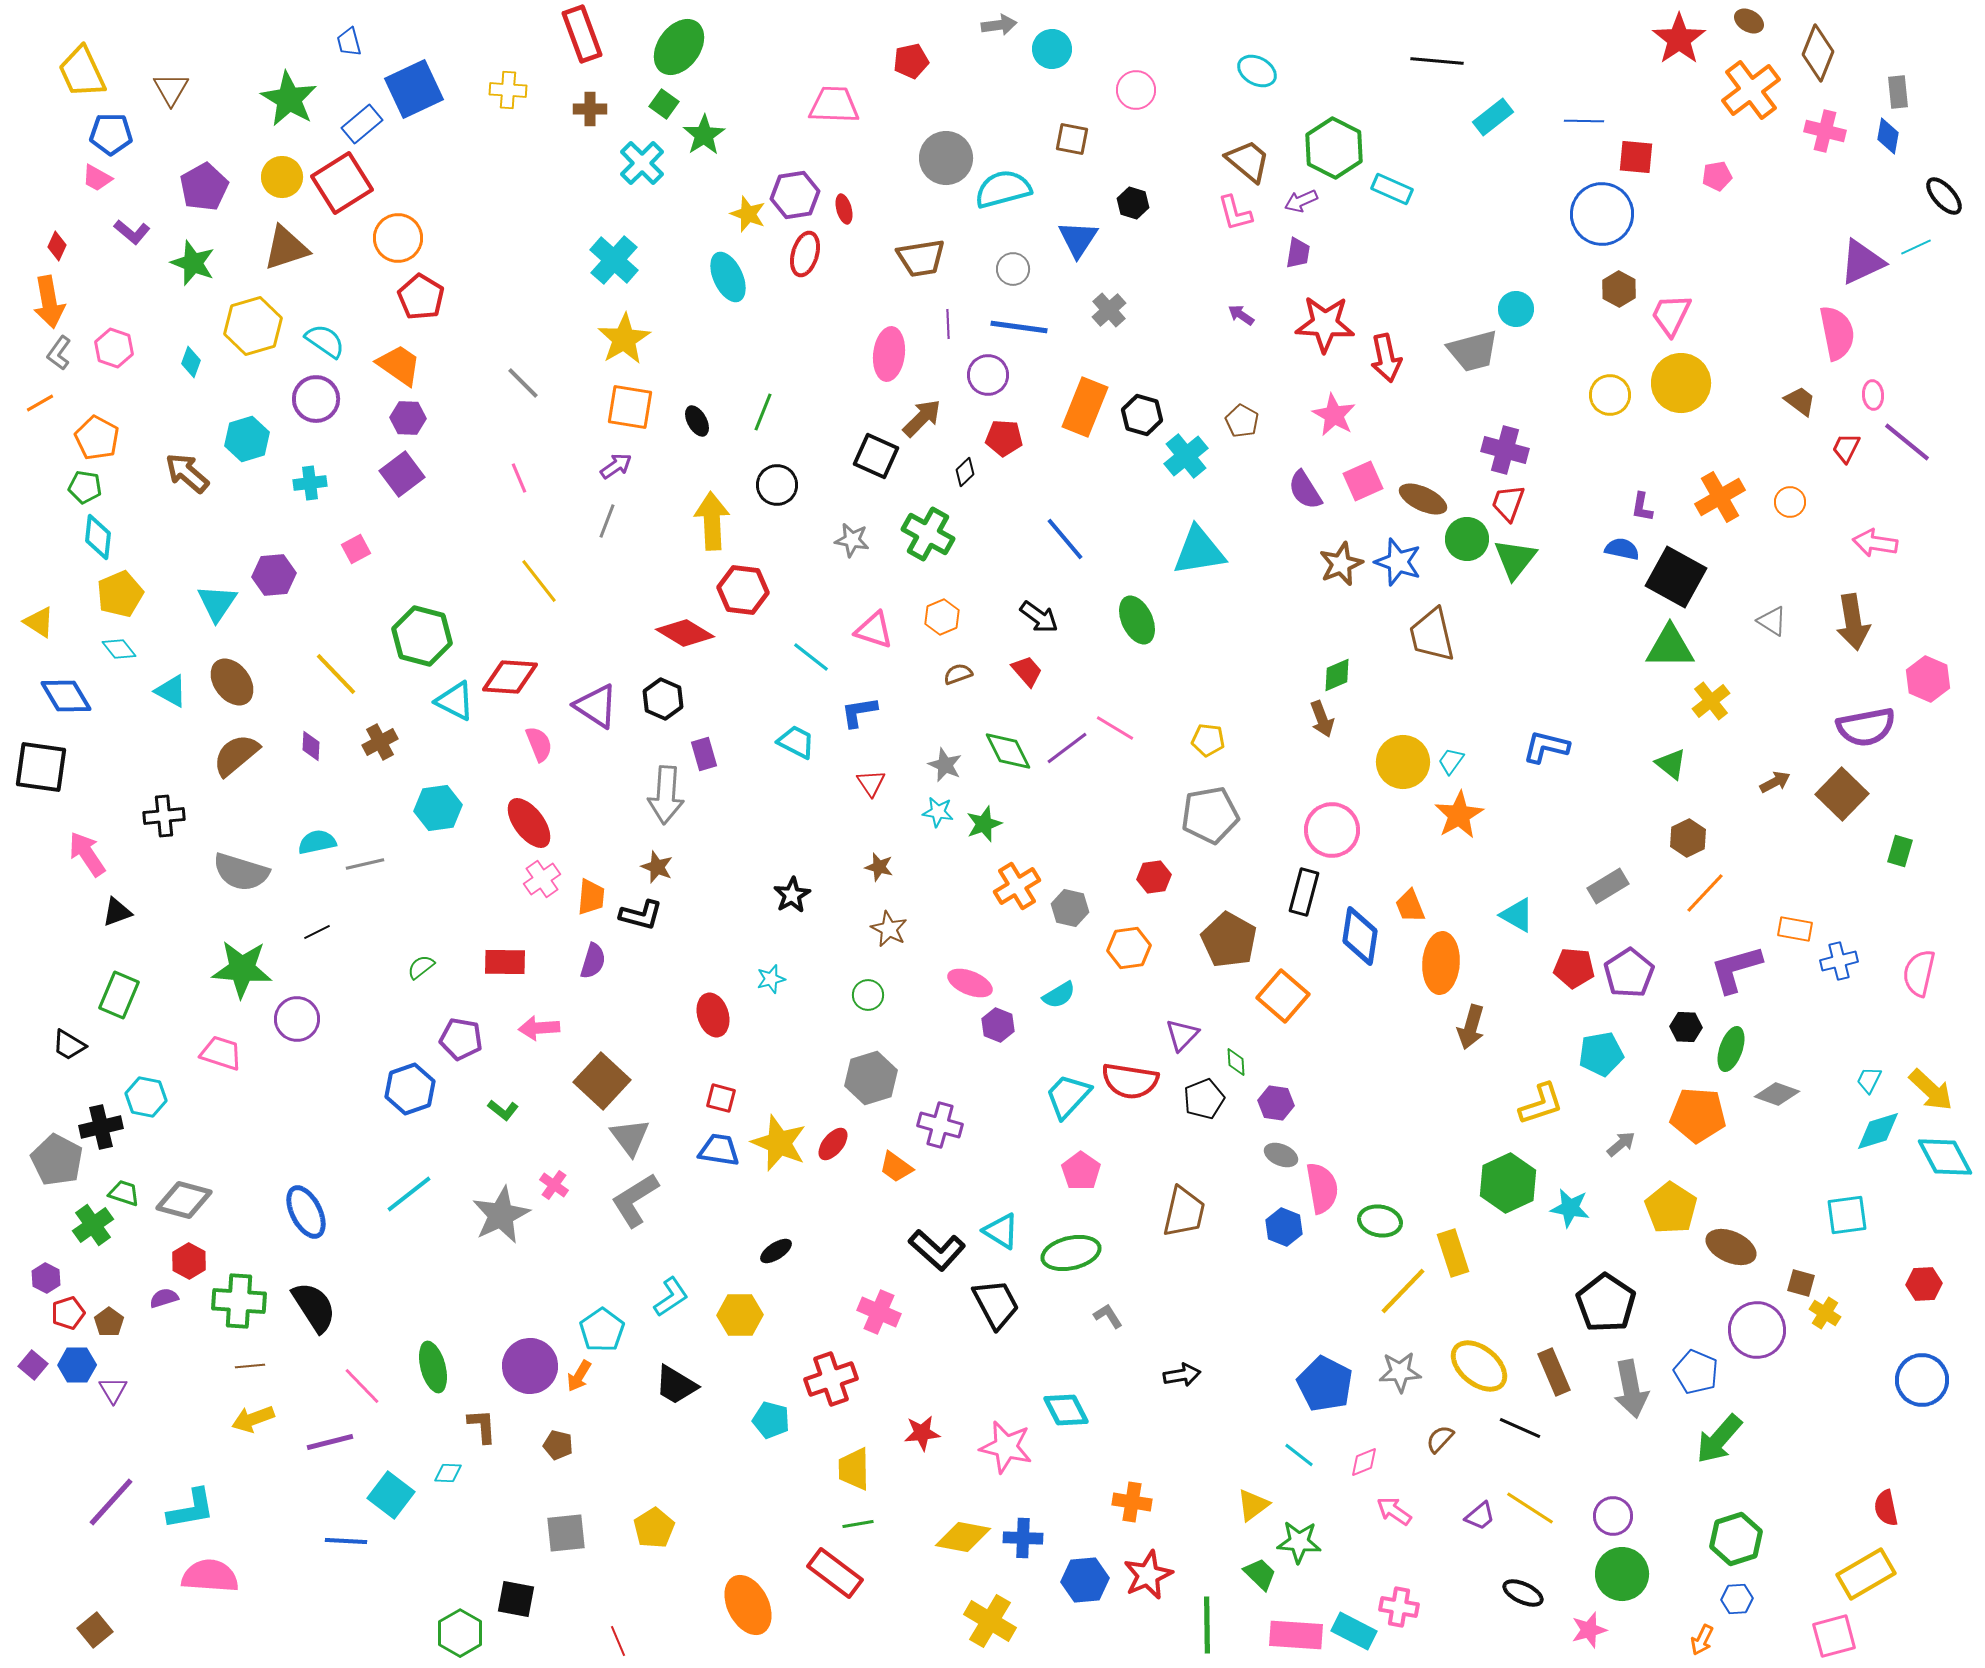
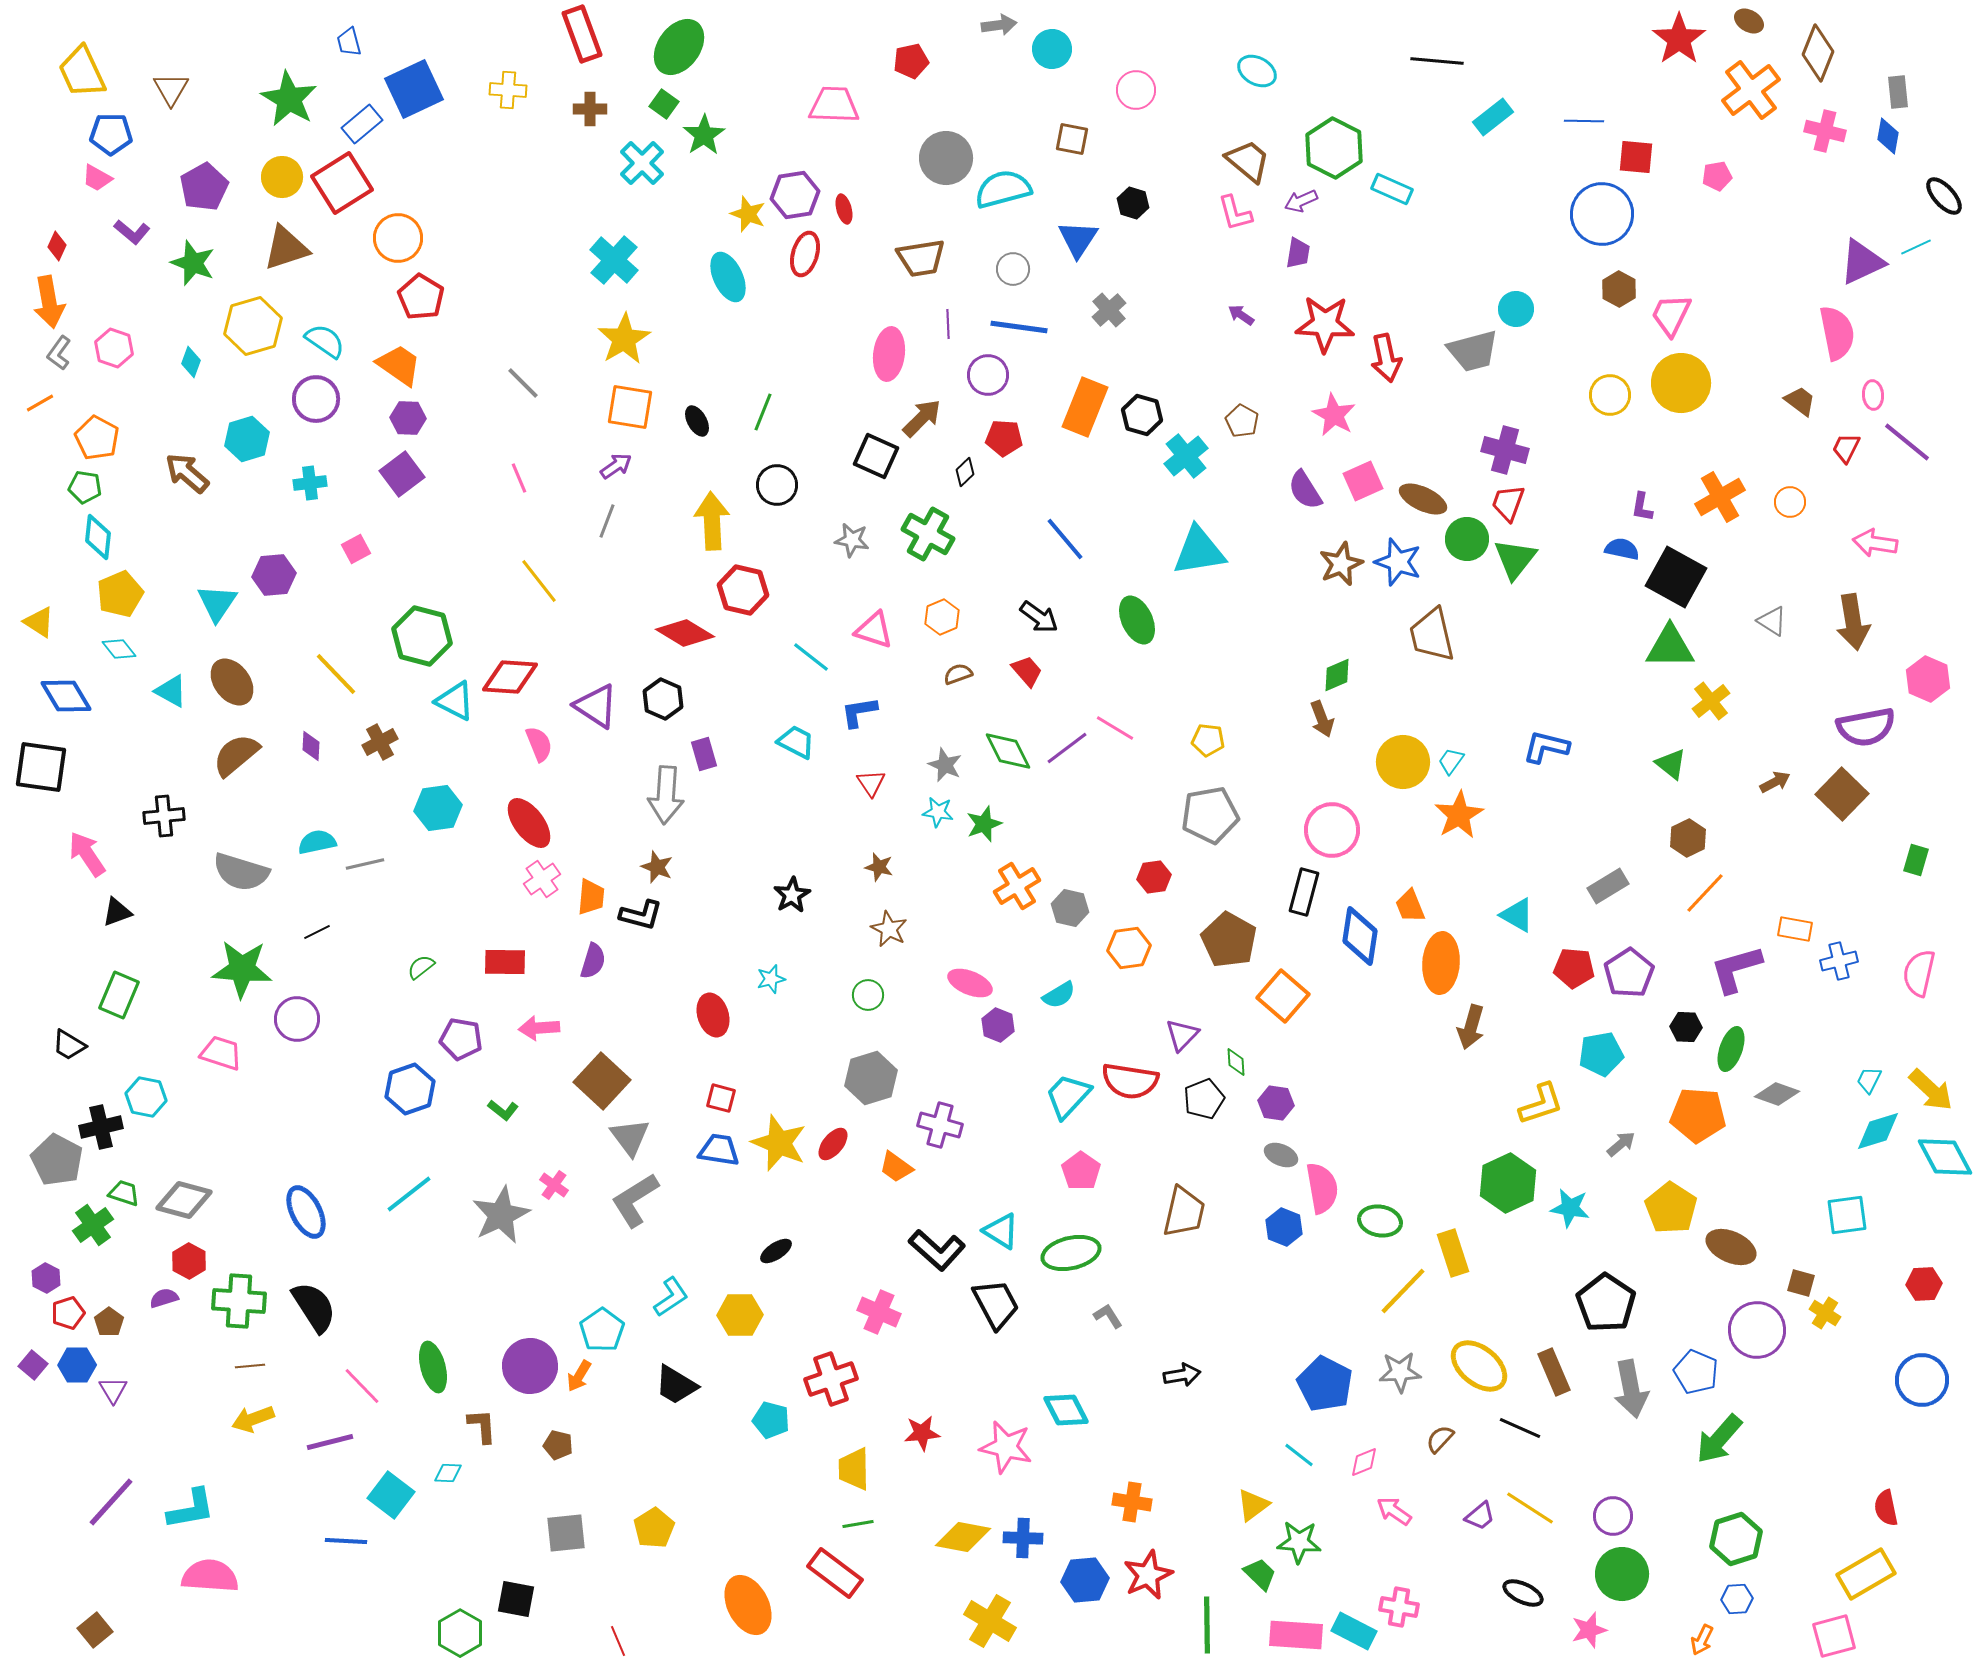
red hexagon at (743, 590): rotated 6 degrees clockwise
green rectangle at (1900, 851): moved 16 px right, 9 px down
